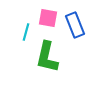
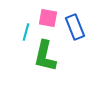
blue rectangle: moved 2 px down
green L-shape: moved 2 px left, 1 px up
